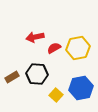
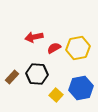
red arrow: moved 1 px left
brown rectangle: rotated 16 degrees counterclockwise
